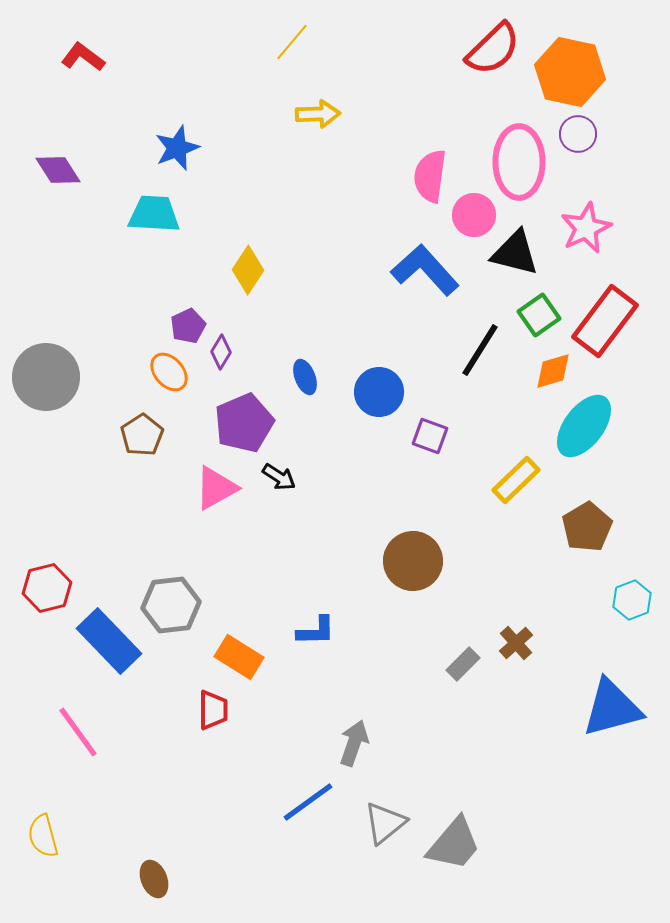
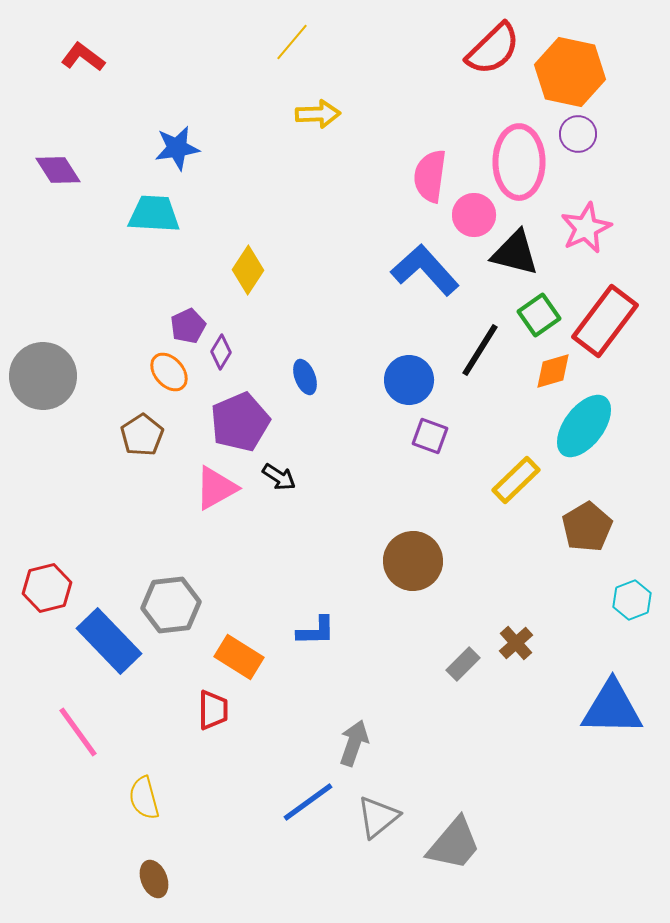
blue star at (177, 148): rotated 12 degrees clockwise
gray circle at (46, 377): moved 3 px left, 1 px up
blue circle at (379, 392): moved 30 px right, 12 px up
purple pentagon at (244, 423): moved 4 px left, 1 px up
blue triangle at (612, 708): rotated 16 degrees clockwise
gray triangle at (385, 823): moved 7 px left, 6 px up
yellow semicircle at (43, 836): moved 101 px right, 38 px up
